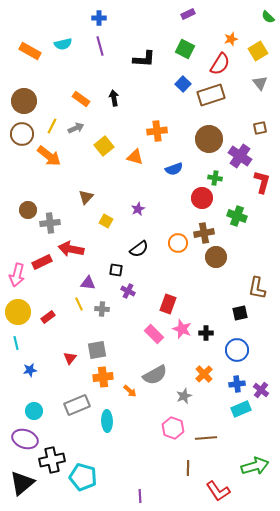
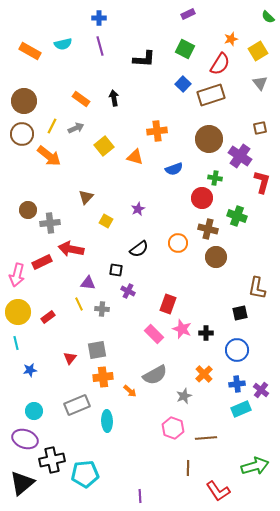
brown cross at (204, 233): moved 4 px right, 4 px up; rotated 24 degrees clockwise
cyan pentagon at (83, 477): moved 2 px right, 3 px up; rotated 20 degrees counterclockwise
